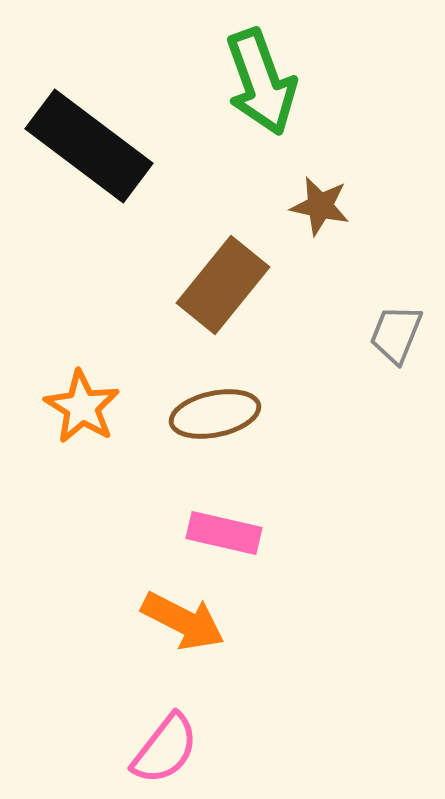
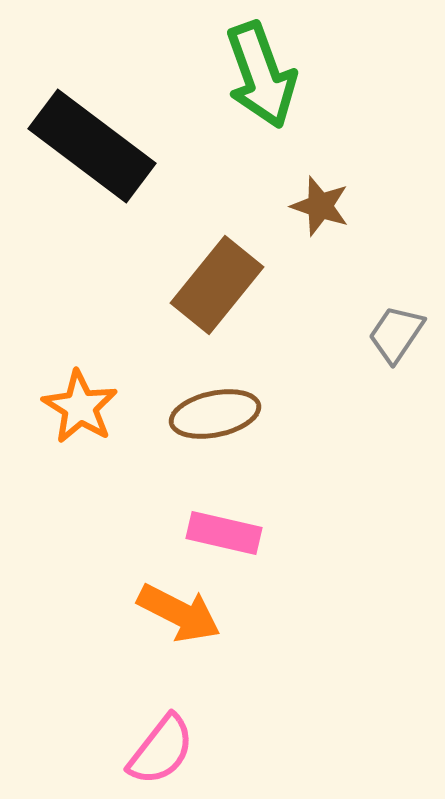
green arrow: moved 7 px up
black rectangle: moved 3 px right
brown star: rotated 6 degrees clockwise
brown rectangle: moved 6 px left
gray trapezoid: rotated 12 degrees clockwise
orange star: moved 2 px left
orange arrow: moved 4 px left, 8 px up
pink semicircle: moved 4 px left, 1 px down
